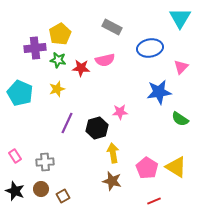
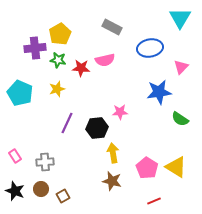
black hexagon: rotated 10 degrees clockwise
